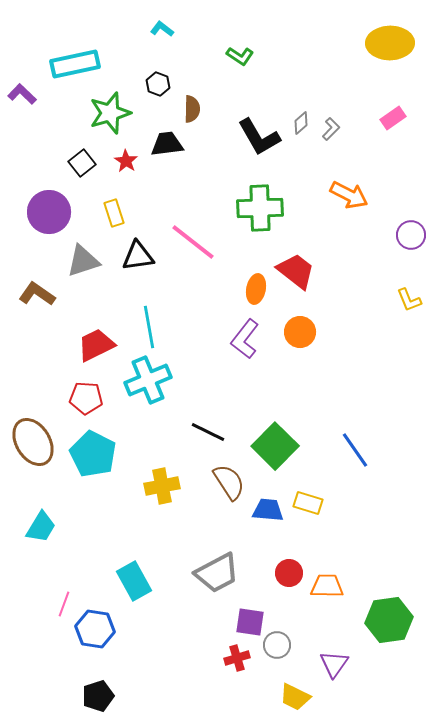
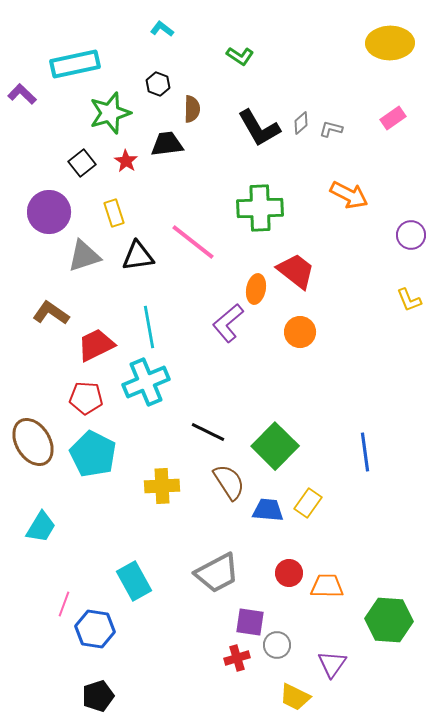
gray L-shape at (331, 129): rotated 120 degrees counterclockwise
black L-shape at (259, 137): moved 9 px up
gray triangle at (83, 261): moved 1 px right, 5 px up
brown L-shape at (37, 294): moved 14 px right, 19 px down
purple L-shape at (245, 339): moved 17 px left, 16 px up; rotated 12 degrees clockwise
cyan cross at (148, 380): moved 2 px left, 2 px down
blue line at (355, 450): moved 10 px right, 2 px down; rotated 27 degrees clockwise
yellow cross at (162, 486): rotated 8 degrees clockwise
yellow rectangle at (308, 503): rotated 72 degrees counterclockwise
green hexagon at (389, 620): rotated 12 degrees clockwise
purple triangle at (334, 664): moved 2 px left
